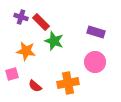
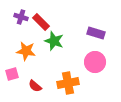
purple rectangle: moved 1 px down
